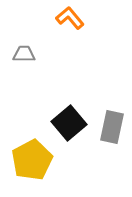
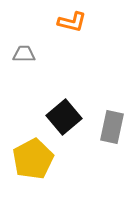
orange L-shape: moved 2 px right, 4 px down; rotated 144 degrees clockwise
black square: moved 5 px left, 6 px up
yellow pentagon: moved 1 px right, 1 px up
